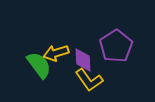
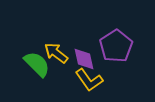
yellow arrow: rotated 55 degrees clockwise
purple diamond: moved 1 px right, 1 px up; rotated 10 degrees counterclockwise
green semicircle: moved 2 px left, 1 px up; rotated 8 degrees counterclockwise
